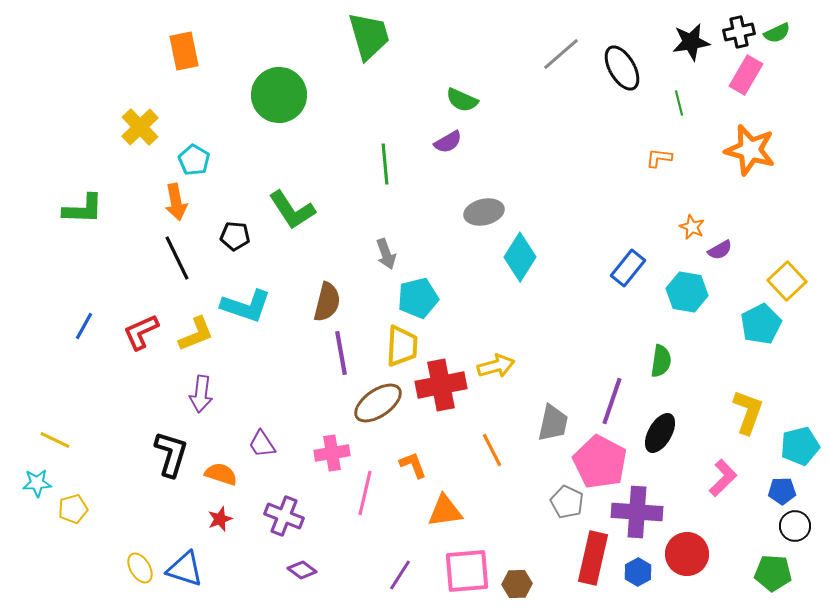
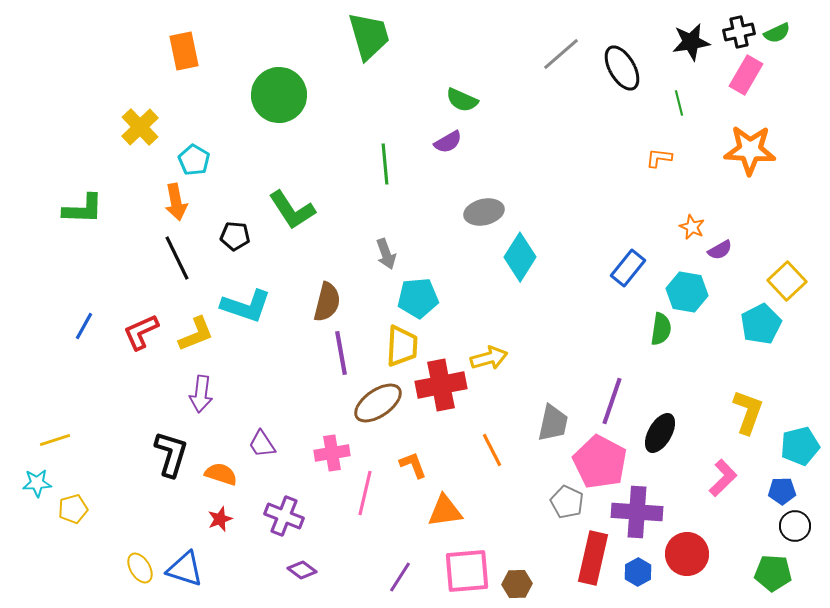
orange star at (750, 150): rotated 12 degrees counterclockwise
cyan pentagon at (418, 298): rotated 9 degrees clockwise
green semicircle at (661, 361): moved 32 px up
yellow arrow at (496, 366): moved 7 px left, 8 px up
yellow line at (55, 440): rotated 44 degrees counterclockwise
purple line at (400, 575): moved 2 px down
